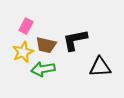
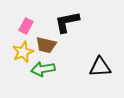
black L-shape: moved 8 px left, 18 px up
